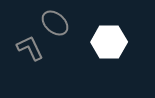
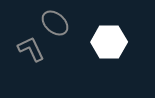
gray L-shape: moved 1 px right, 1 px down
